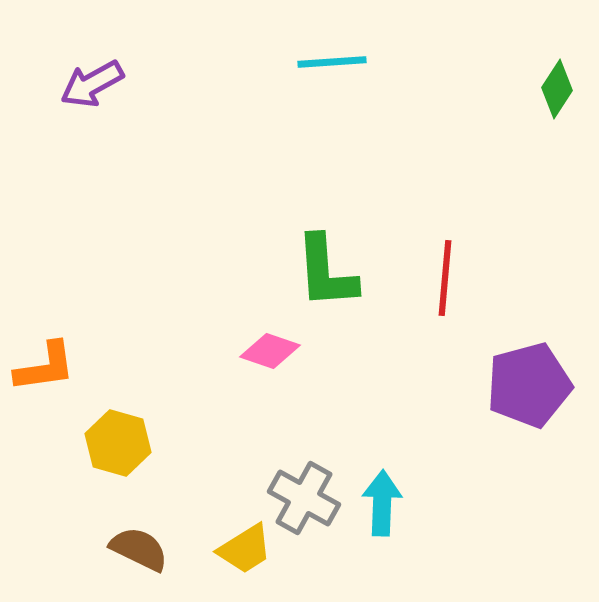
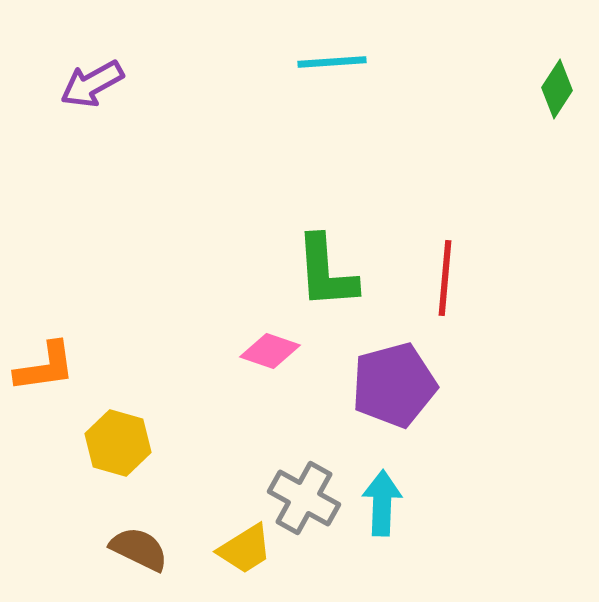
purple pentagon: moved 135 px left
